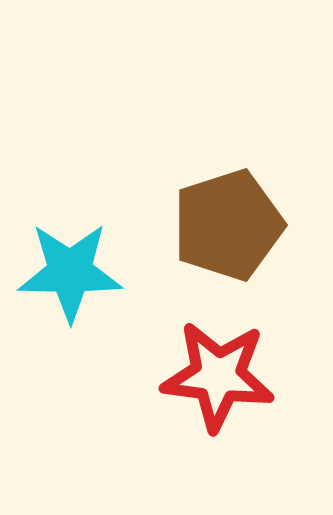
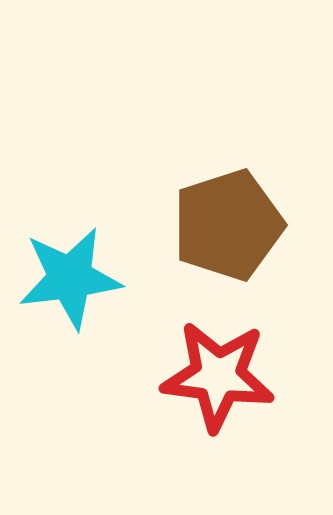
cyan star: moved 6 px down; rotated 8 degrees counterclockwise
